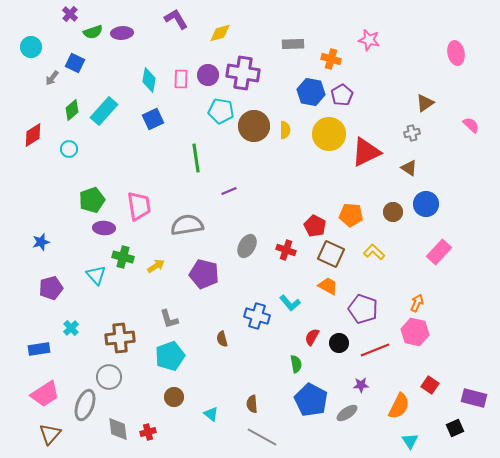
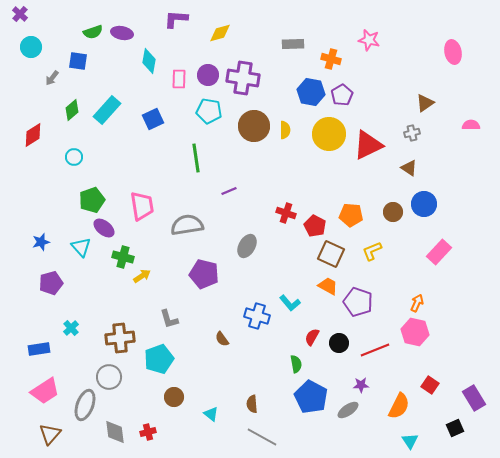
purple cross at (70, 14): moved 50 px left
purple L-shape at (176, 19): rotated 55 degrees counterclockwise
purple ellipse at (122, 33): rotated 15 degrees clockwise
pink ellipse at (456, 53): moved 3 px left, 1 px up
blue square at (75, 63): moved 3 px right, 2 px up; rotated 18 degrees counterclockwise
purple cross at (243, 73): moved 5 px down
pink rectangle at (181, 79): moved 2 px left
cyan diamond at (149, 80): moved 19 px up
cyan rectangle at (104, 111): moved 3 px right, 1 px up
cyan pentagon at (221, 111): moved 12 px left
pink semicircle at (471, 125): rotated 42 degrees counterclockwise
cyan circle at (69, 149): moved 5 px right, 8 px down
red triangle at (366, 152): moved 2 px right, 7 px up
blue circle at (426, 204): moved 2 px left
pink trapezoid at (139, 206): moved 3 px right
purple ellipse at (104, 228): rotated 35 degrees clockwise
red cross at (286, 250): moved 37 px up
yellow L-shape at (374, 252): moved 2 px left, 1 px up; rotated 65 degrees counterclockwise
yellow arrow at (156, 266): moved 14 px left, 10 px down
cyan triangle at (96, 275): moved 15 px left, 28 px up
purple pentagon at (51, 288): moved 5 px up
purple pentagon at (363, 309): moved 5 px left, 7 px up
brown semicircle at (222, 339): rotated 21 degrees counterclockwise
cyan pentagon at (170, 356): moved 11 px left, 3 px down
pink trapezoid at (45, 394): moved 3 px up
purple rectangle at (474, 398): rotated 45 degrees clockwise
blue pentagon at (311, 400): moved 3 px up
gray ellipse at (347, 413): moved 1 px right, 3 px up
gray diamond at (118, 429): moved 3 px left, 3 px down
